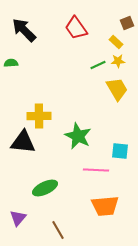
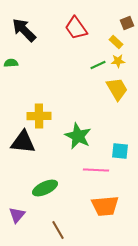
purple triangle: moved 1 px left, 3 px up
